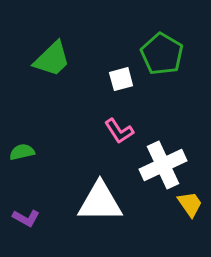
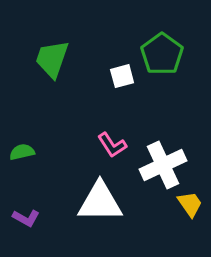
green pentagon: rotated 6 degrees clockwise
green trapezoid: rotated 153 degrees clockwise
white square: moved 1 px right, 3 px up
pink L-shape: moved 7 px left, 14 px down
